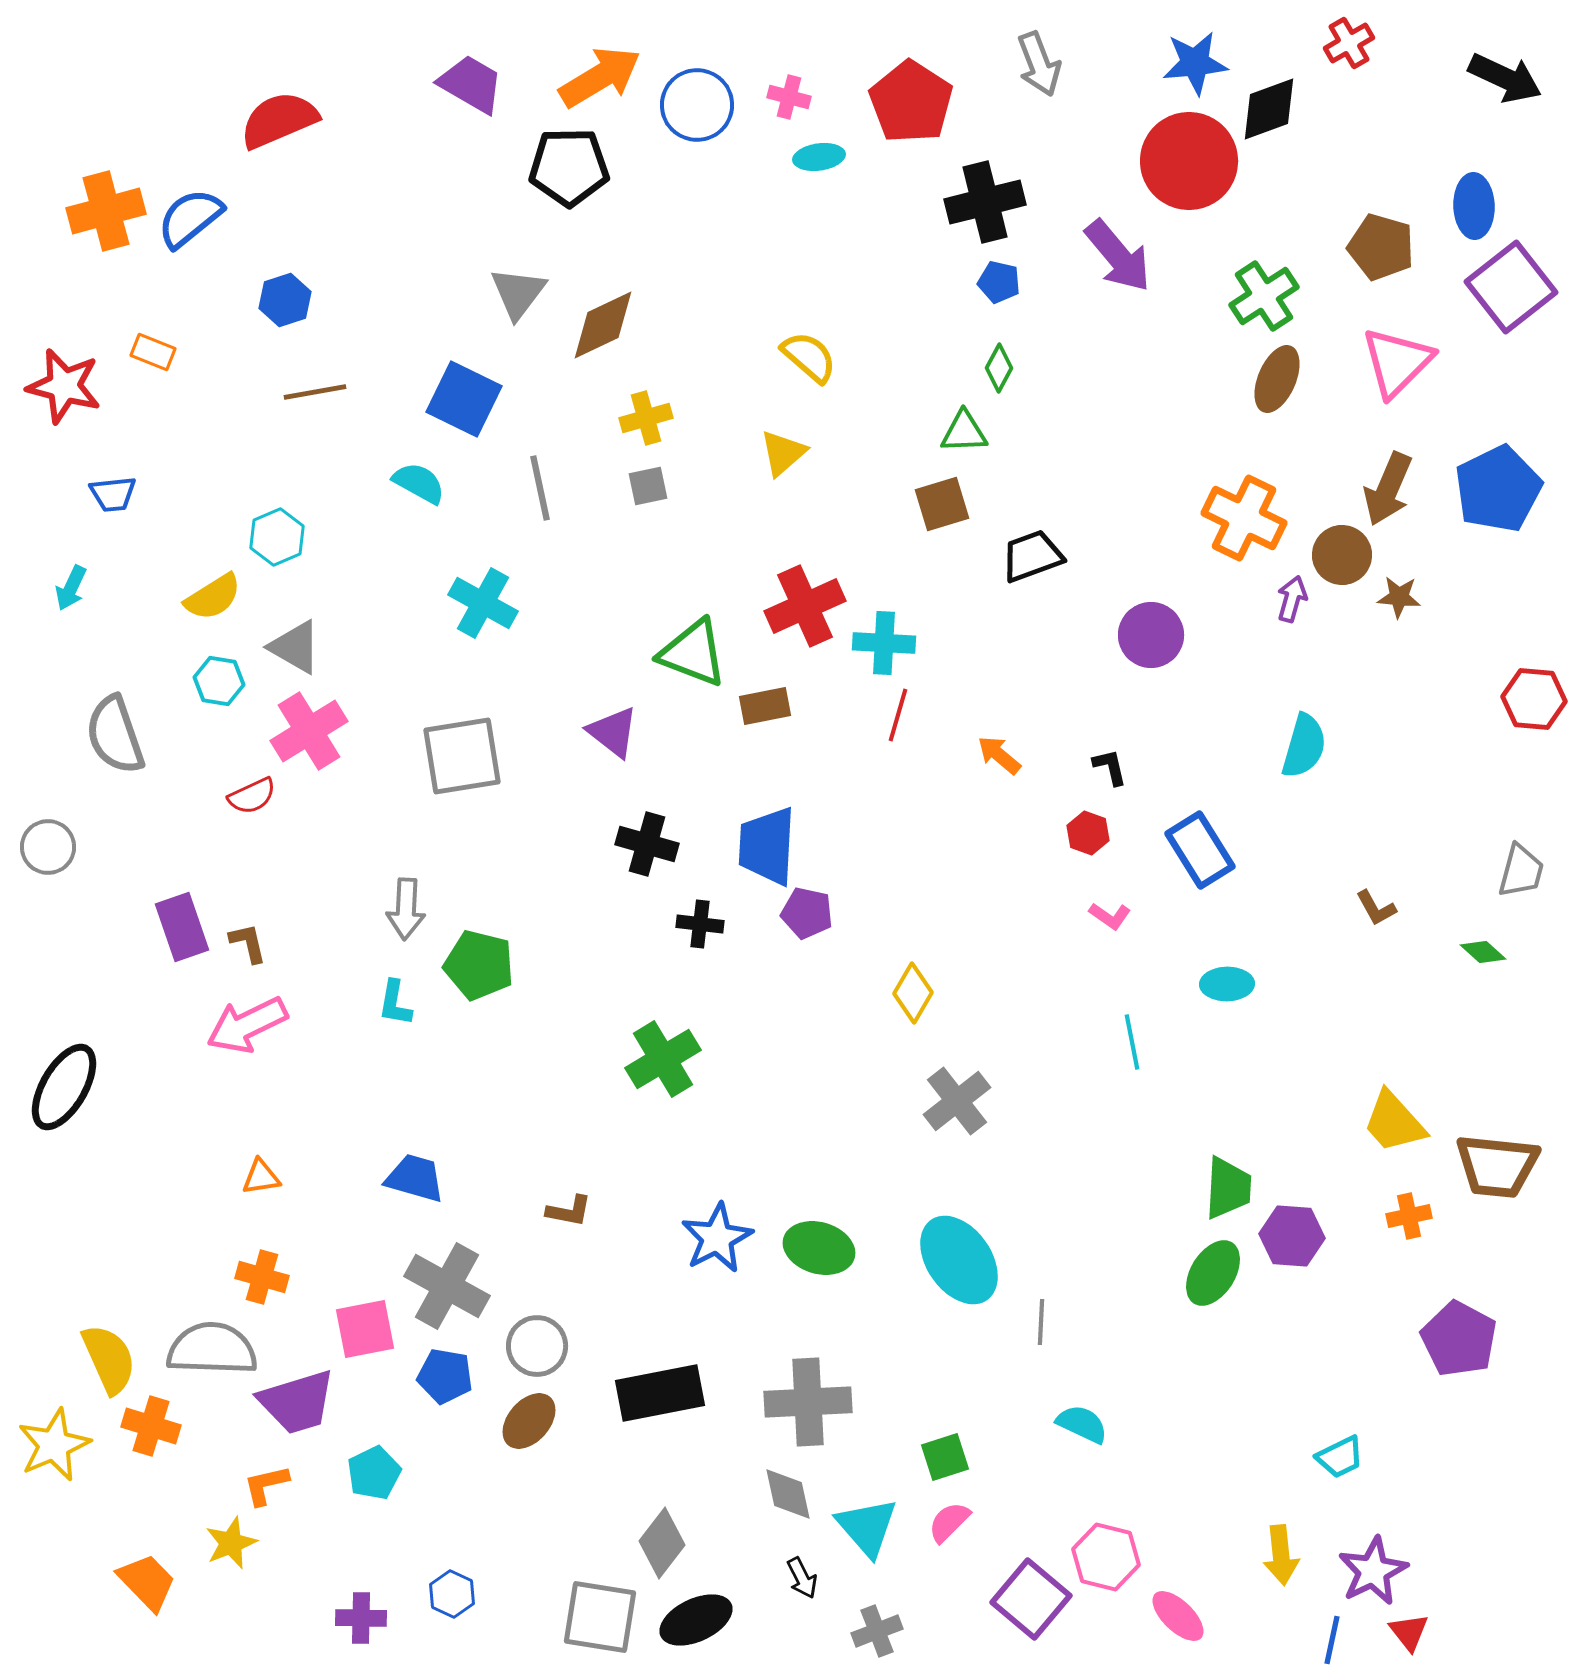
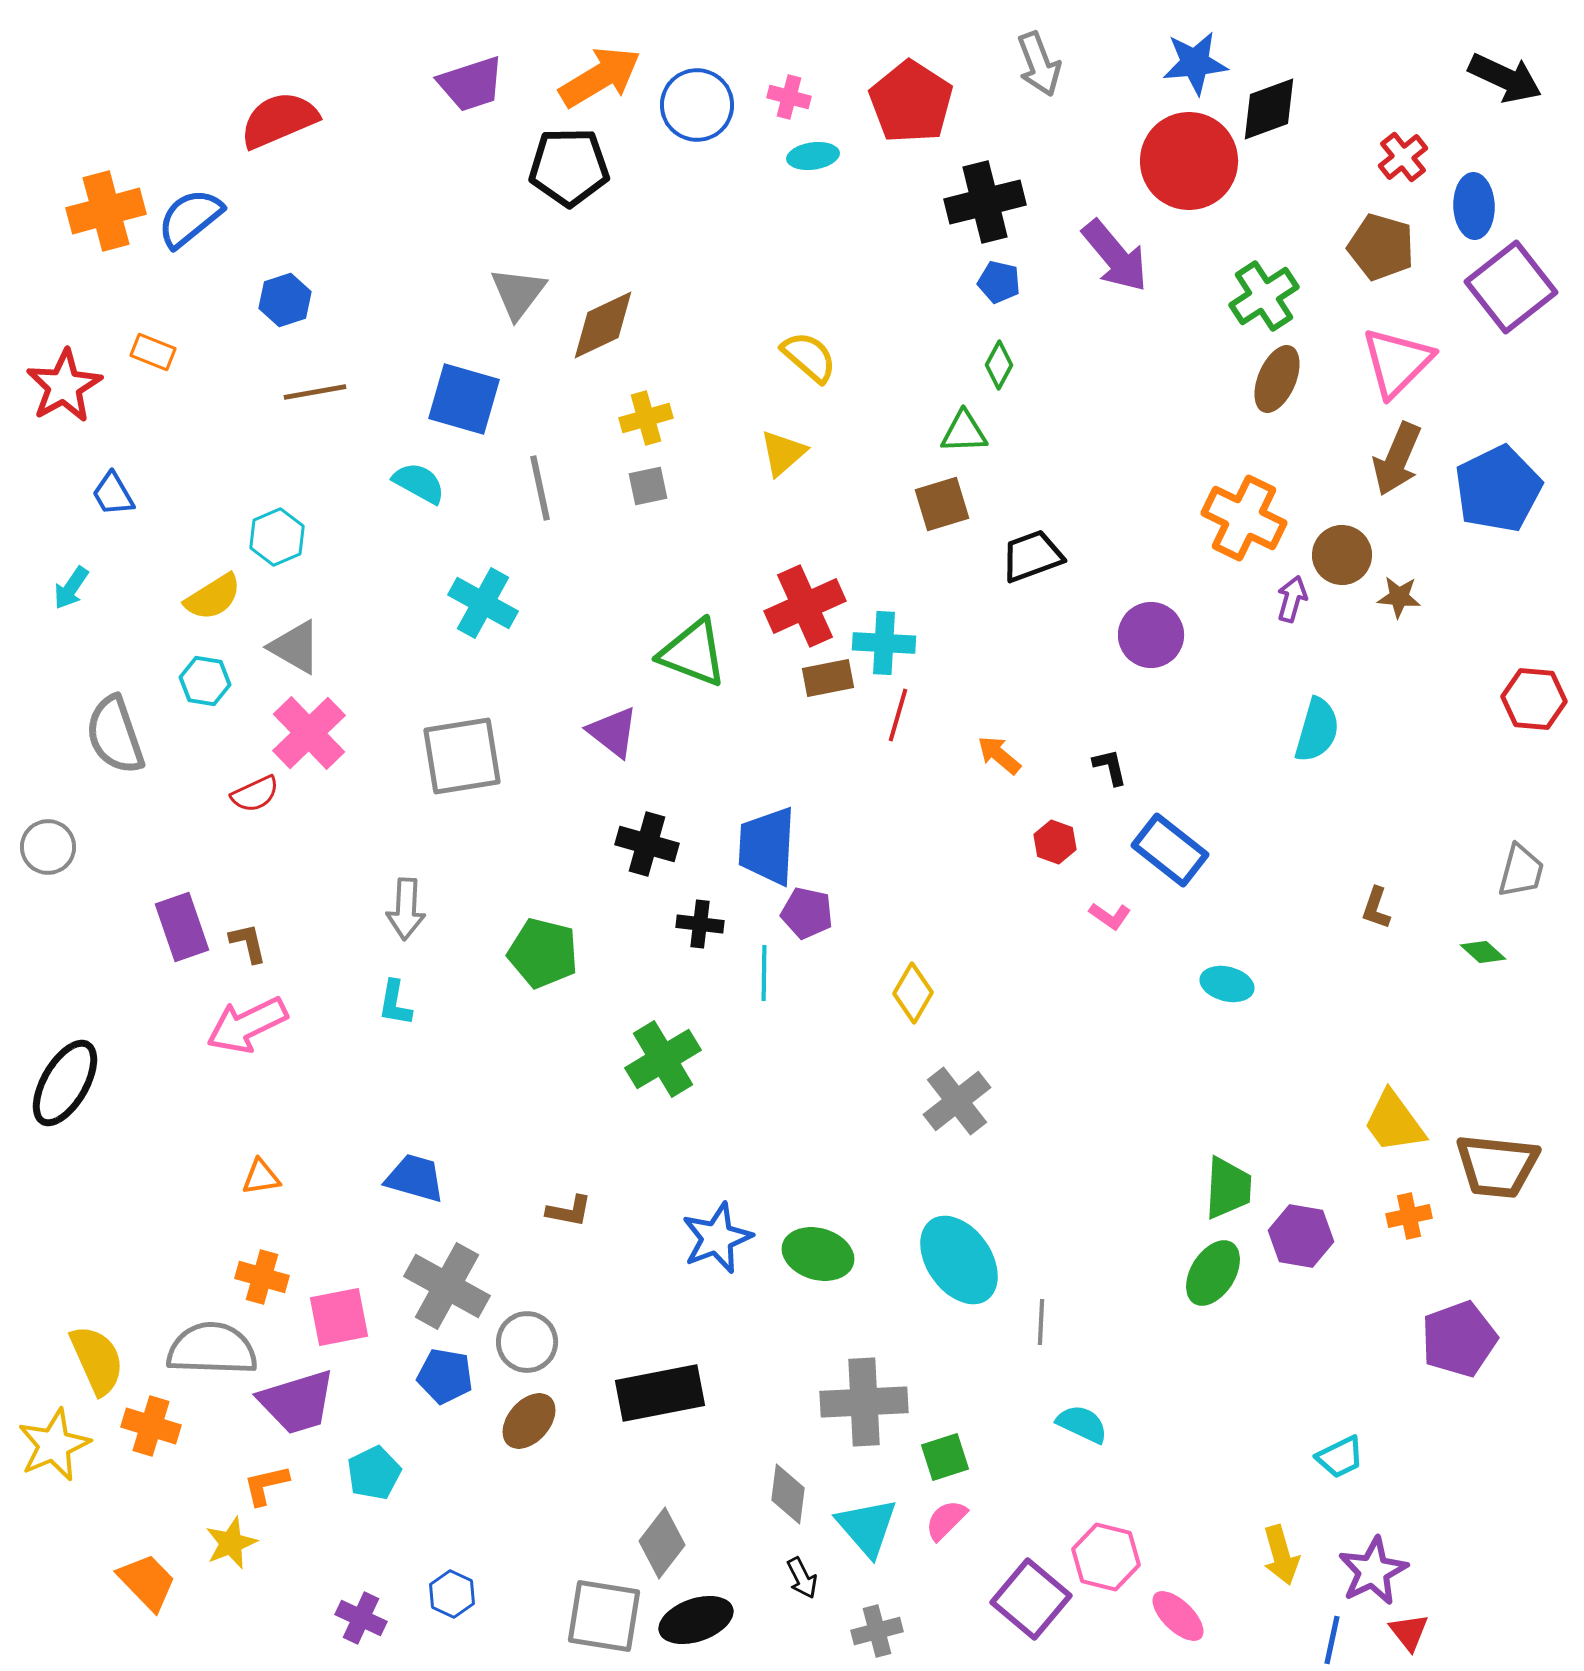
red cross at (1349, 43): moved 54 px right, 114 px down; rotated 9 degrees counterclockwise
purple trapezoid at (471, 84): rotated 132 degrees clockwise
cyan ellipse at (819, 157): moved 6 px left, 1 px up
purple arrow at (1118, 256): moved 3 px left
green diamond at (999, 368): moved 3 px up
red star at (64, 386): rotated 28 degrees clockwise
blue square at (464, 399): rotated 10 degrees counterclockwise
brown arrow at (1388, 489): moved 9 px right, 30 px up
blue trapezoid at (113, 494): rotated 66 degrees clockwise
cyan arrow at (71, 588): rotated 9 degrees clockwise
cyan hexagon at (219, 681): moved 14 px left
brown rectangle at (765, 706): moved 63 px right, 28 px up
pink cross at (309, 731): moved 2 px down; rotated 12 degrees counterclockwise
cyan semicircle at (1304, 746): moved 13 px right, 16 px up
red semicircle at (252, 796): moved 3 px right, 2 px up
red hexagon at (1088, 833): moved 33 px left, 9 px down
blue rectangle at (1200, 850): moved 30 px left; rotated 20 degrees counterclockwise
brown L-shape at (1376, 908): rotated 48 degrees clockwise
green pentagon at (479, 965): moved 64 px right, 12 px up
cyan ellipse at (1227, 984): rotated 15 degrees clockwise
cyan line at (1132, 1042): moved 368 px left, 69 px up; rotated 12 degrees clockwise
black ellipse at (64, 1087): moved 1 px right, 4 px up
yellow trapezoid at (1394, 1122): rotated 6 degrees clockwise
purple hexagon at (1292, 1236): moved 9 px right; rotated 6 degrees clockwise
blue star at (717, 1238): rotated 6 degrees clockwise
green ellipse at (819, 1248): moved 1 px left, 6 px down
pink square at (365, 1329): moved 26 px left, 12 px up
purple pentagon at (1459, 1339): rotated 24 degrees clockwise
gray circle at (537, 1346): moved 10 px left, 4 px up
yellow semicircle at (109, 1359): moved 12 px left, 1 px down
gray cross at (808, 1402): moved 56 px right
gray diamond at (788, 1494): rotated 20 degrees clockwise
pink semicircle at (949, 1522): moved 3 px left, 2 px up
yellow arrow at (1281, 1555): rotated 10 degrees counterclockwise
gray square at (600, 1617): moved 4 px right, 1 px up
purple cross at (361, 1618): rotated 24 degrees clockwise
black ellipse at (696, 1620): rotated 6 degrees clockwise
gray cross at (877, 1631): rotated 6 degrees clockwise
